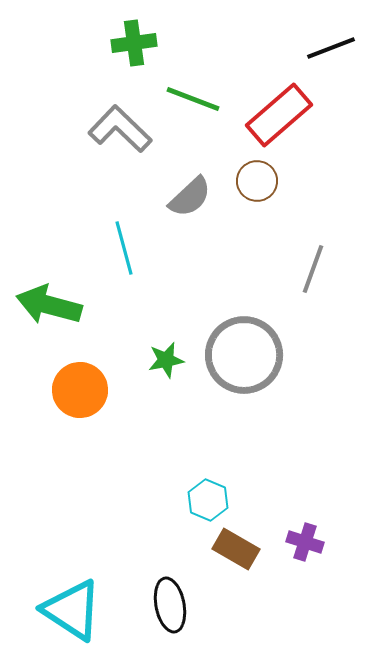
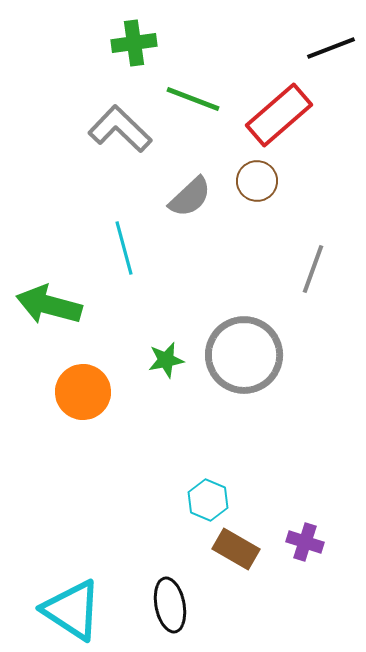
orange circle: moved 3 px right, 2 px down
